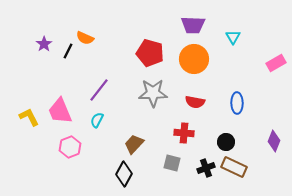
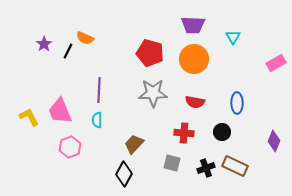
purple line: rotated 35 degrees counterclockwise
cyan semicircle: rotated 28 degrees counterclockwise
black circle: moved 4 px left, 10 px up
brown rectangle: moved 1 px right, 1 px up
